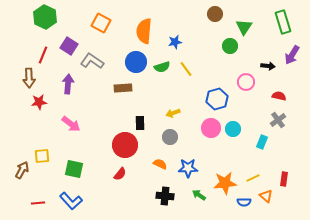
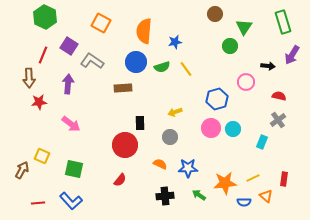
yellow arrow at (173, 113): moved 2 px right, 1 px up
yellow square at (42, 156): rotated 28 degrees clockwise
red semicircle at (120, 174): moved 6 px down
black cross at (165, 196): rotated 12 degrees counterclockwise
